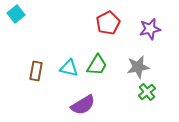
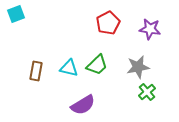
cyan square: rotated 18 degrees clockwise
purple star: rotated 20 degrees clockwise
green trapezoid: rotated 15 degrees clockwise
